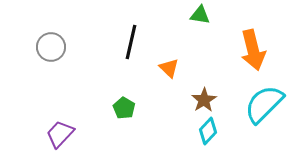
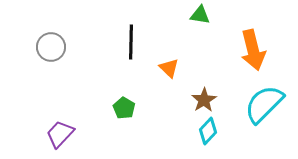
black line: rotated 12 degrees counterclockwise
